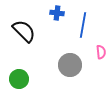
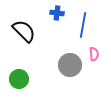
pink semicircle: moved 7 px left, 2 px down
